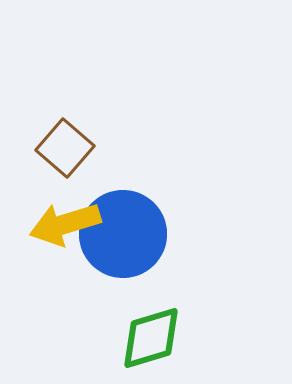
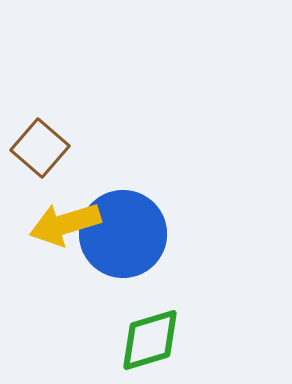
brown square: moved 25 px left
green diamond: moved 1 px left, 2 px down
